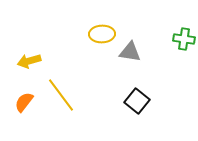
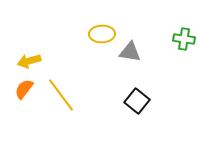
orange semicircle: moved 13 px up
